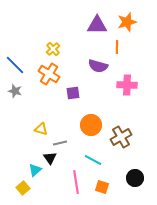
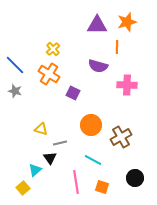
purple square: rotated 32 degrees clockwise
